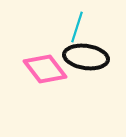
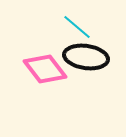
cyan line: rotated 68 degrees counterclockwise
